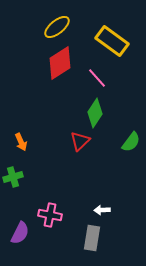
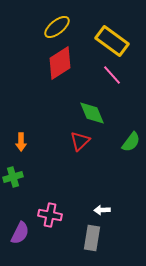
pink line: moved 15 px right, 3 px up
green diamond: moved 3 px left; rotated 56 degrees counterclockwise
orange arrow: rotated 24 degrees clockwise
